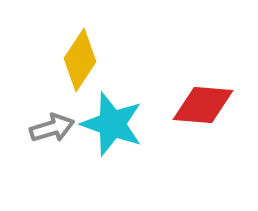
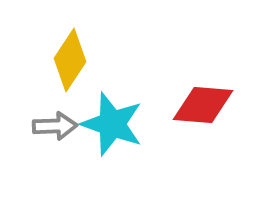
yellow diamond: moved 10 px left
gray arrow: moved 3 px right, 2 px up; rotated 15 degrees clockwise
